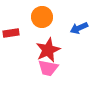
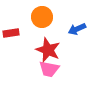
blue arrow: moved 2 px left, 1 px down
red star: rotated 25 degrees counterclockwise
pink trapezoid: moved 1 px right, 1 px down
